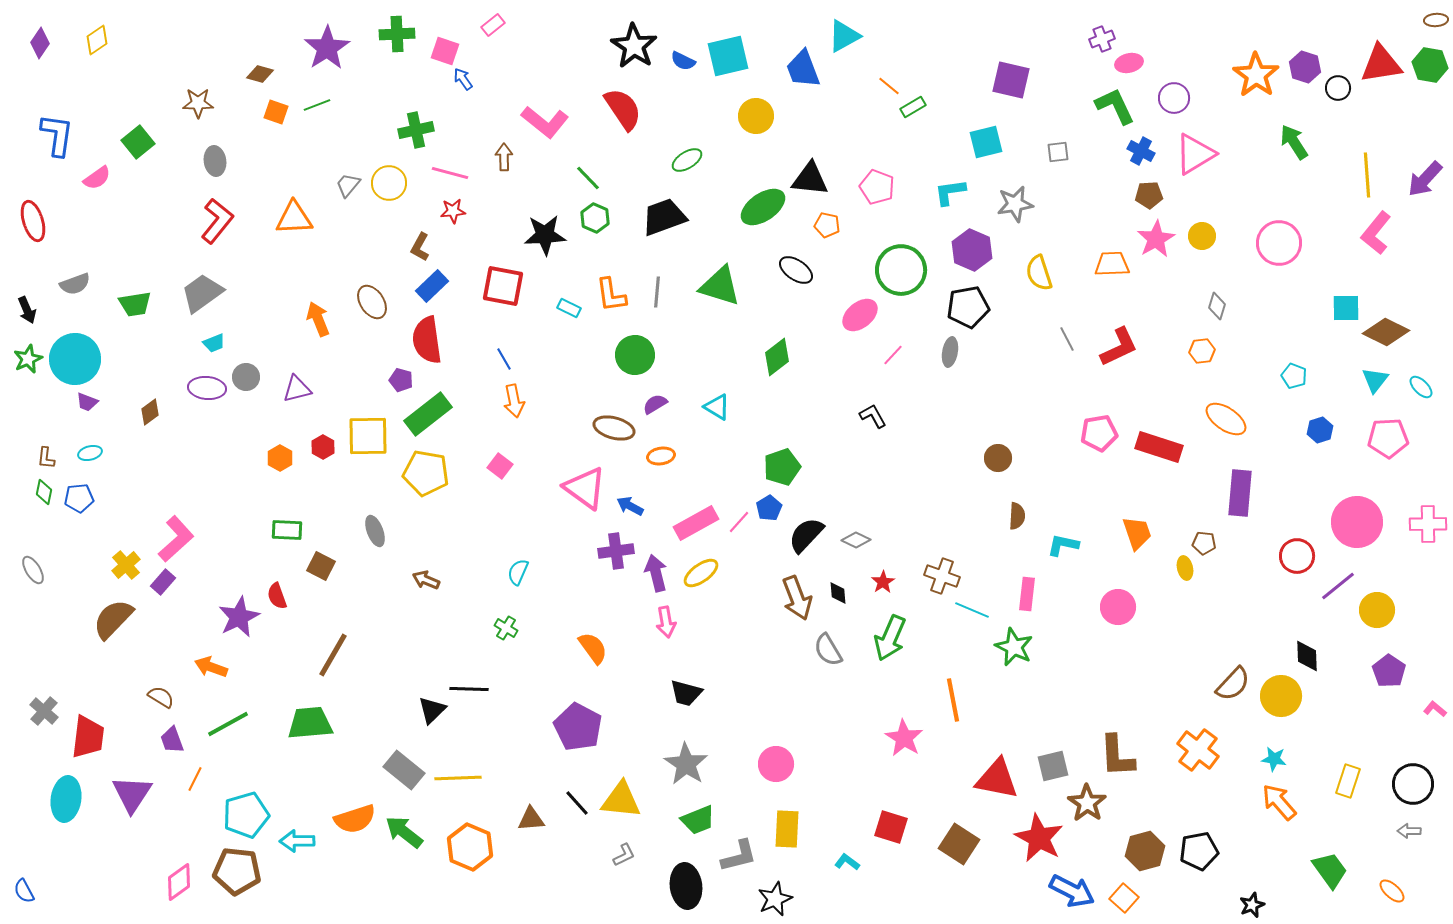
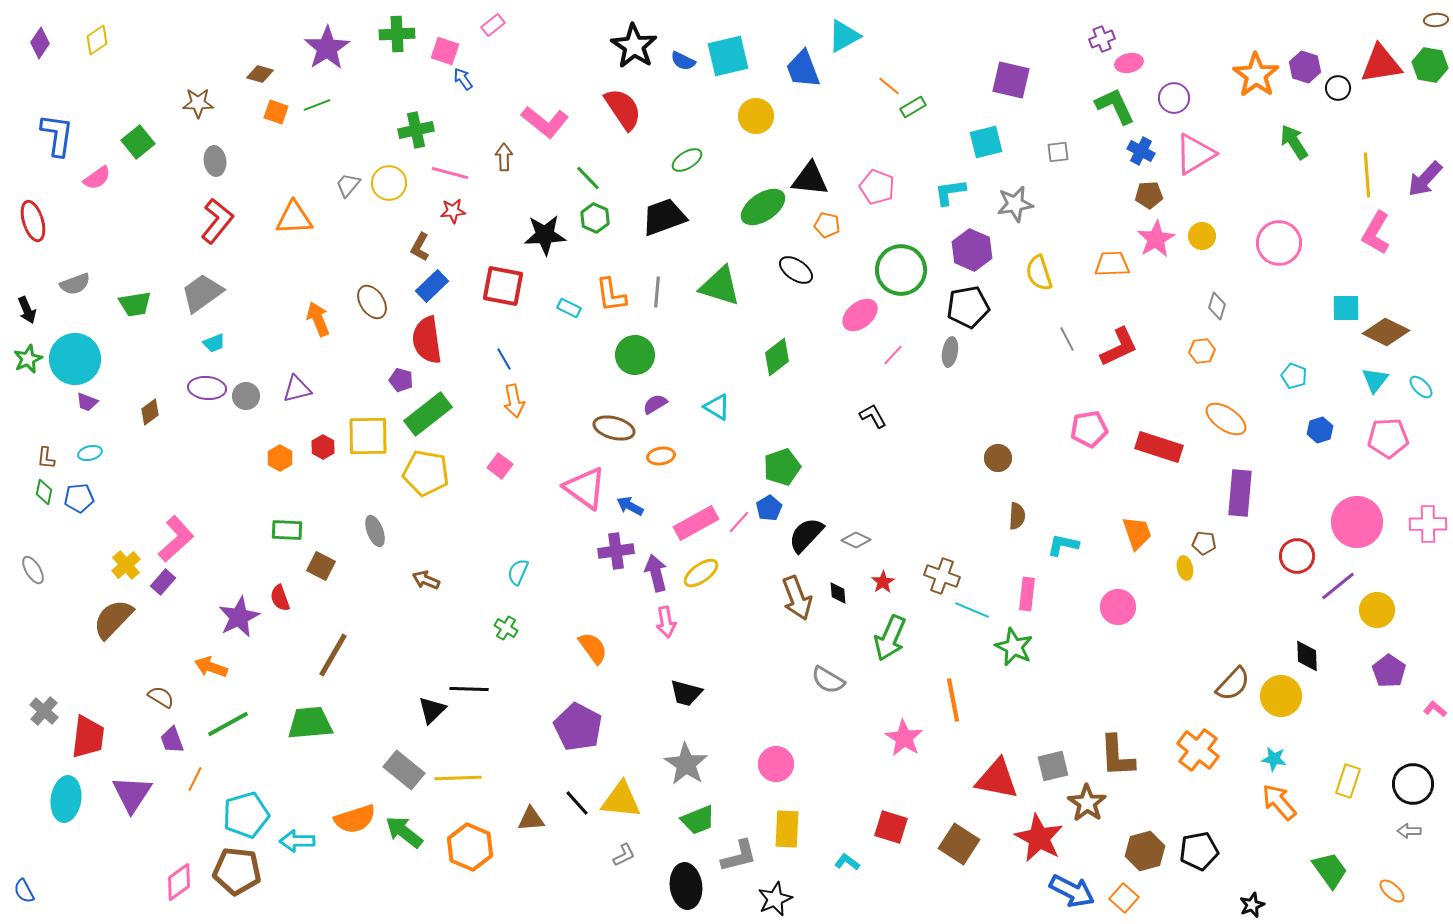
pink L-shape at (1376, 233): rotated 9 degrees counterclockwise
gray circle at (246, 377): moved 19 px down
pink pentagon at (1099, 433): moved 10 px left, 4 px up
red semicircle at (277, 596): moved 3 px right, 2 px down
gray semicircle at (828, 650): moved 30 px down; rotated 28 degrees counterclockwise
